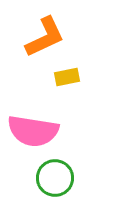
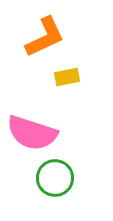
pink semicircle: moved 1 px left, 2 px down; rotated 9 degrees clockwise
